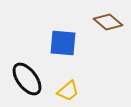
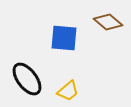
blue square: moved 1 px right, 5 px up
